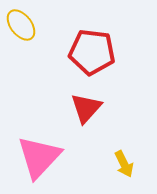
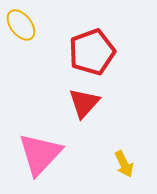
red pentagon: rotated 27 degrees counterclockwise
red triangle: moved 2 px left, 5 px up
pink triangle: moved 1 px right, 3 px up
